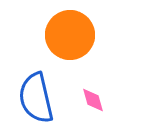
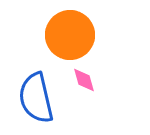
pink diamond: moved 9 px left, 20 px up
